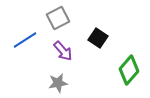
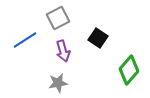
purple arrow: rotated 25 degrees clockwise
